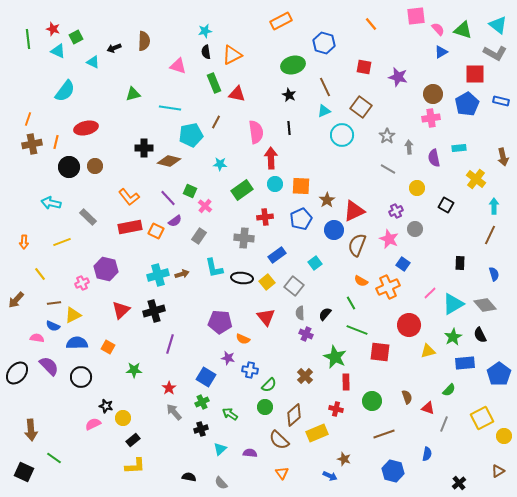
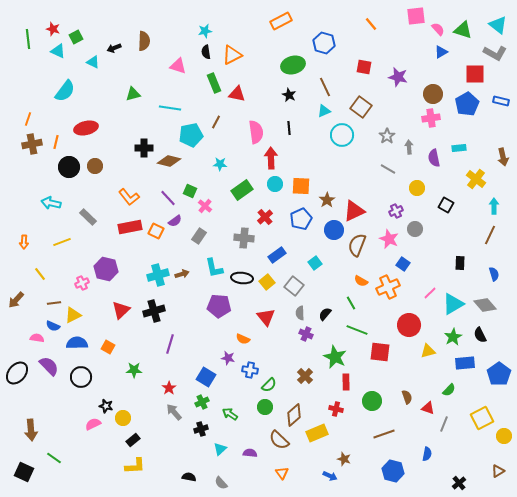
red cross at (265, 217): rotated 35 degrees counterclockwise
purple pentagon at (220, 322): moved 1 px left, 16 px up
